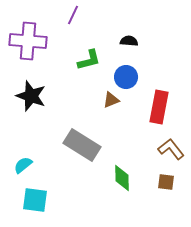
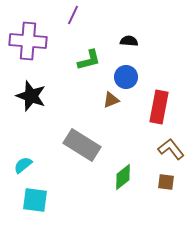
green diamond: moved 1 px right, 1 px up; rotated 52 degrees clockwise
